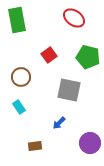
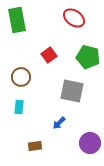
gray square: moved 3 px right, 1 px down
cyan rectangle: rotated 40 degrees clockwise
